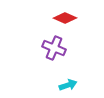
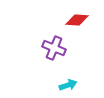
red diamond: moved 12 px right, 2 px down; rotated 20 degrees counterclockwise
